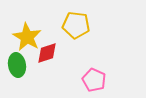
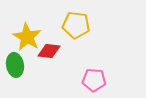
red diamond: moved 2 px right, 2 px up; rotated 25 degrees clockwise
green ellipse: moved 2 px left
pink pentagon: rotated 20 degrees counterclockwise
